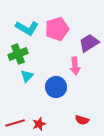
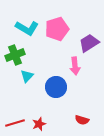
green cross: moved 3 px left, 1 px down
